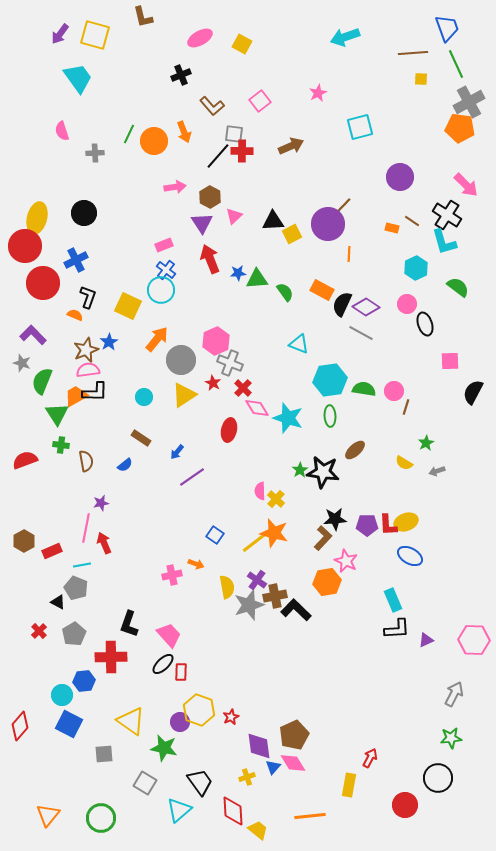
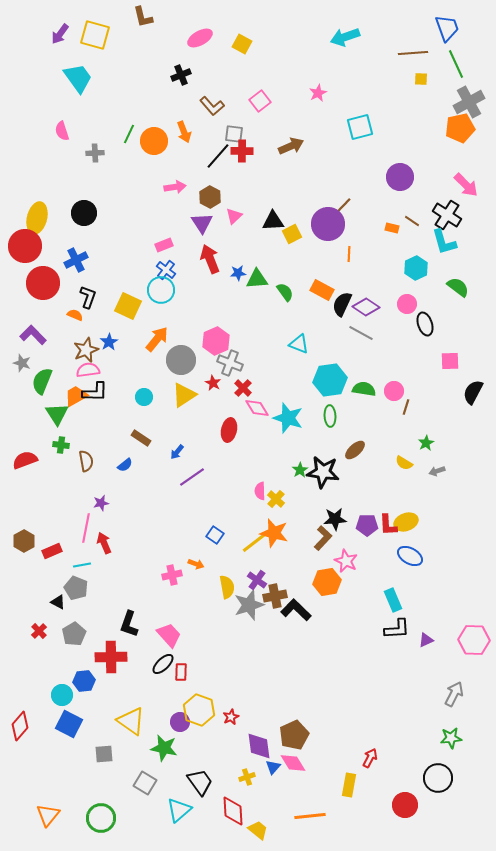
orange pentagon at (460, 128): rotated 20 degrees counterclockwise
